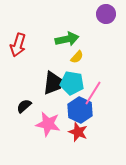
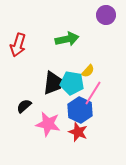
purple circle: moved 1 px down
yellow semicircle: moved 11 px right, 14 px down
